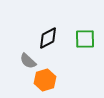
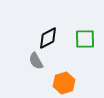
gray semicircle: moved 8 px right; rotated 18 degrees clockwise
orange hexagon: moved 19 px right, 3 px down
